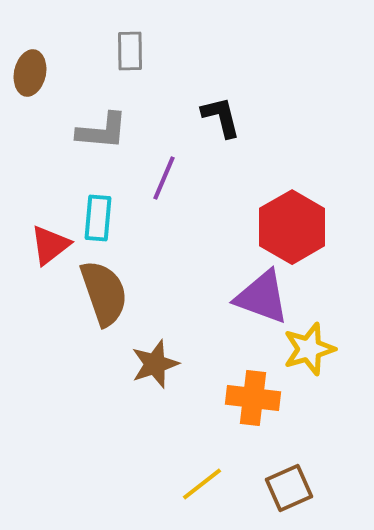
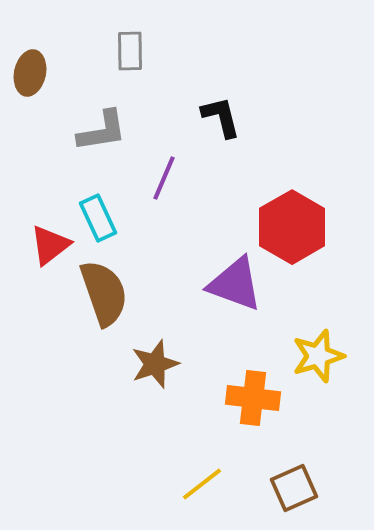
gray L-shape: rotated 14 degrees counterclockwise
cyan rectangle: rotated 30 degrees counterclockwise
purple triangle: moved 27 px left, 13 px up
yellow star: moved 9 px right, 7 px down
brown square: moved 5 px right
